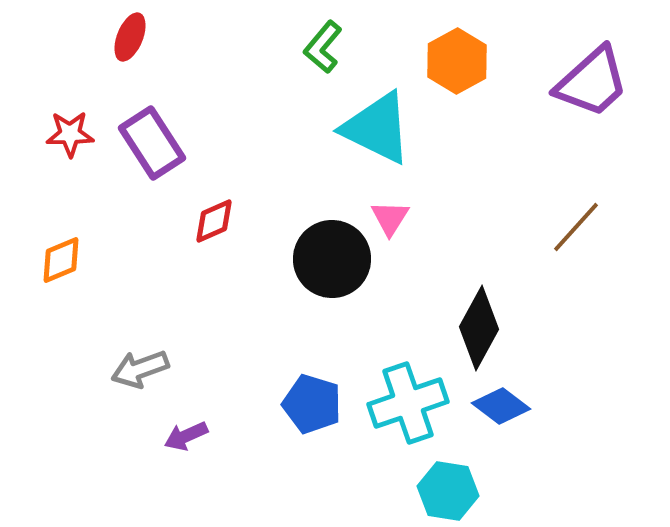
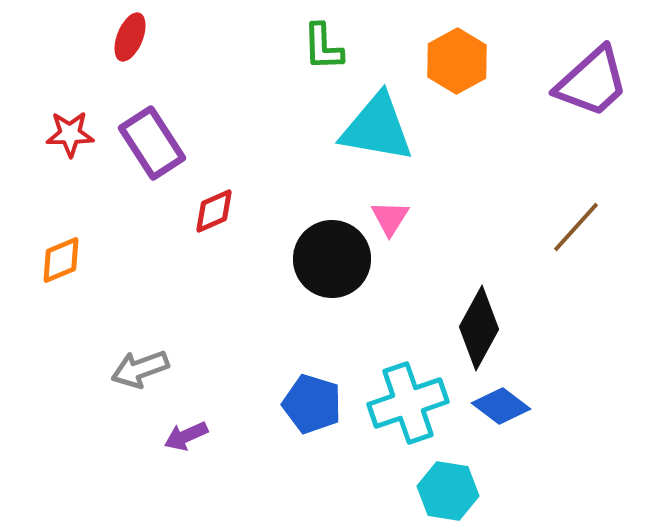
green L-shape: rotated 42 degrees counterclockwise
cyan triangle: rotated 16 degrees counterclockwise
red diamond: moved 10 px up
